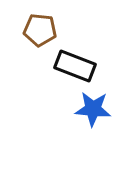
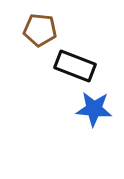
blue star: moved 1 px right
